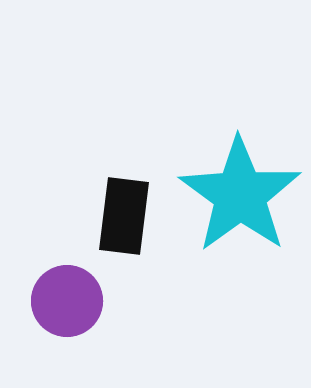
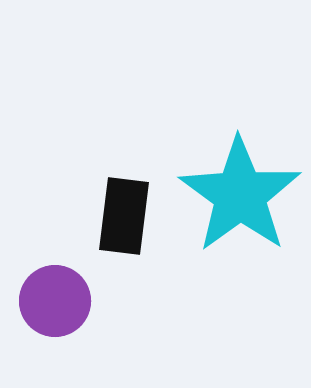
purple circle: moved 12 px left
